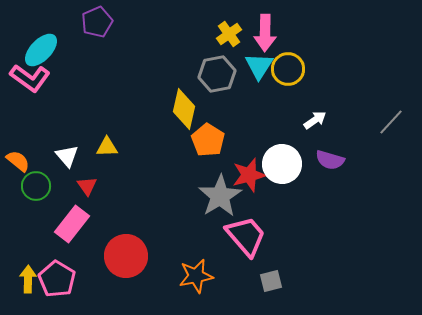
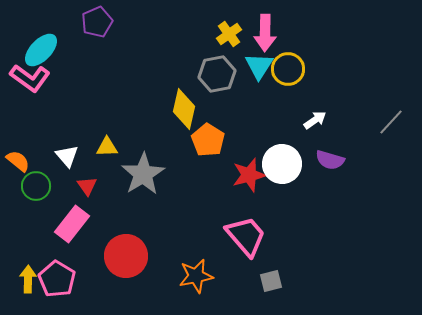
gray star: moved 77 px left, 22 px up
